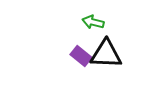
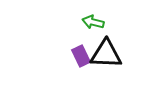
purple rectangle: rotated 25 degrees clockwise
